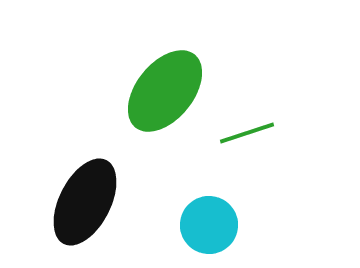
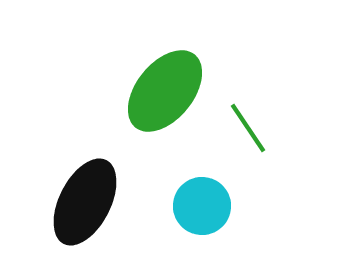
green line: moved 1 px right, 5 px up; rotated 74 degrees clockwise
cyan circle: moved 7 px left, 19 px up
